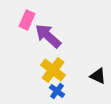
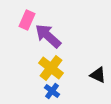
yellow cross: moved 2 px left, 2 px up
black triangle: moved 1 px up
blue cross: moved 5 px left
